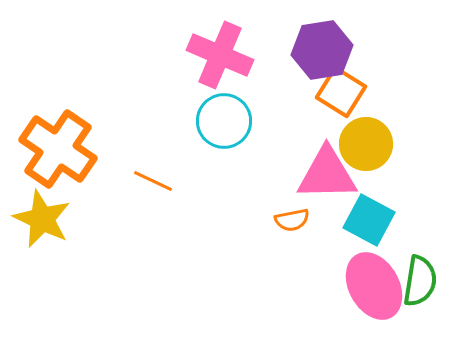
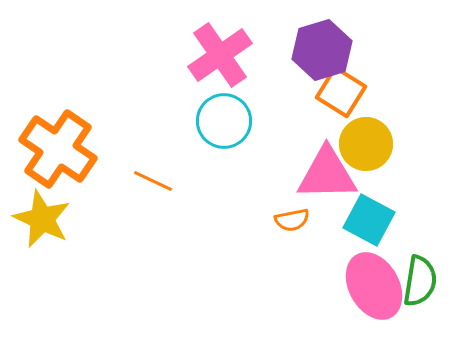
purple hexagon: rotated 8 degrees counterclockwise
pink cross: rotated 32 degrees clockwise
